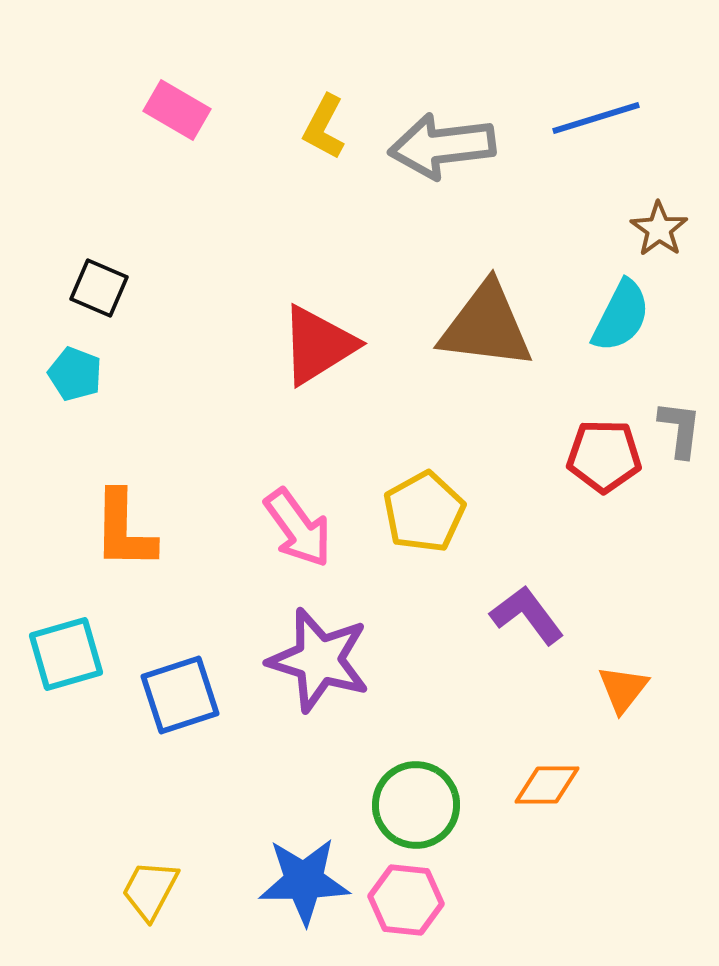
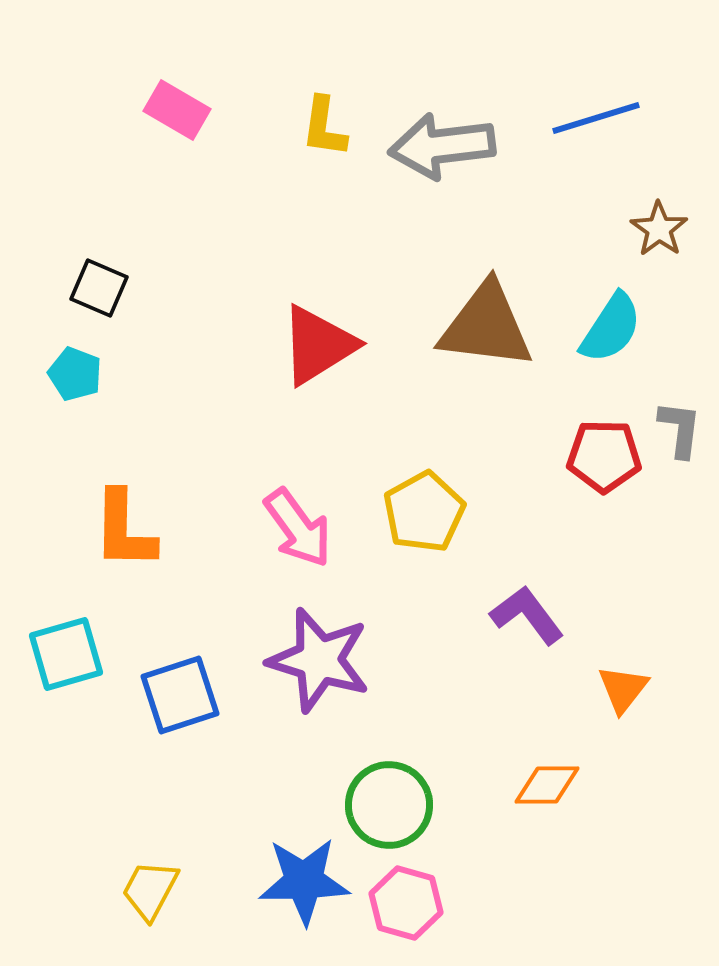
yellow L-shape: rotated 20 degrees counterclockwise
cyan semicircle: moved 10 px left, 12 px down; rotated 6 degrees clockwise
green circle: moved 27 px left
pink hexagon: moved 3 px down; rotated 10 degrees clockwise
